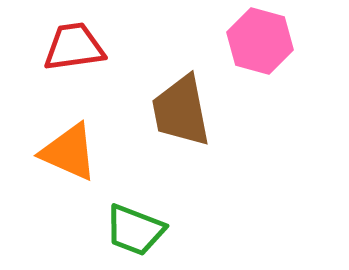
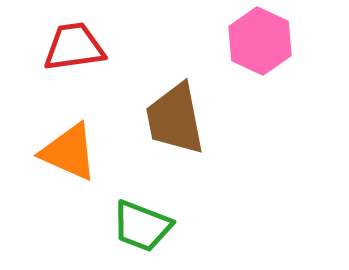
pink hexagon: rotated 10 degrees clockwise
brown trapezoid: moved 6 px left, 8 px down
green trapezoid: moved 7 px right, 4 px up
